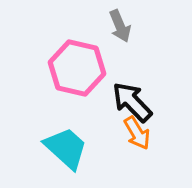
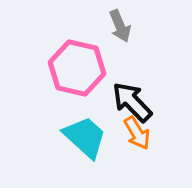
cyan trapezoid: moved 19 px right, 11 px up
